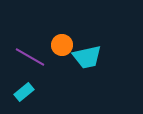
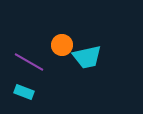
purple line: moved 1 px left, 5 px down
cyan rectangle: rotated 60 degrees clockwise
